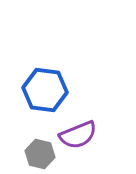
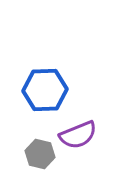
blue hexagon: rotated 9 degrees counterclockwise
